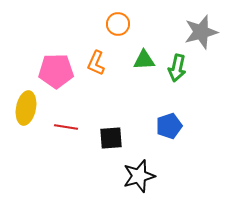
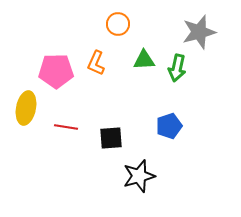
gray star: moved 2 px left
